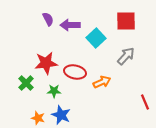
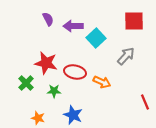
red square: moved 8 px right
purple arrow: moved 3 px right, 1 px down
red star: rotated 20 degrees clockwise
orange arrow: rotated 48 degrees clockwise
blue star: moved 12 px right
